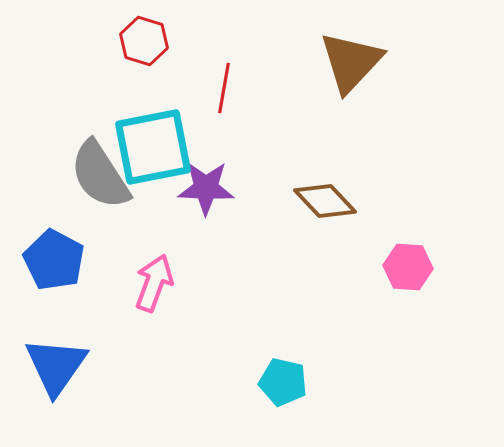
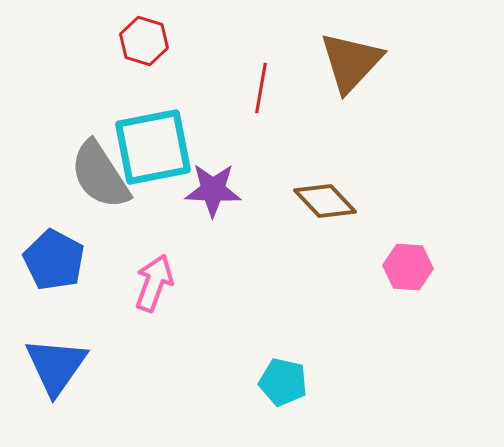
red line: moved 37 px right
purple star: moved 7 px right, 2 px down
